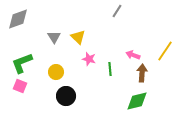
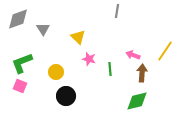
gray line: rotated 24 degrees counterclockwise
gray triangle: moved 11 px left, 8 px up
